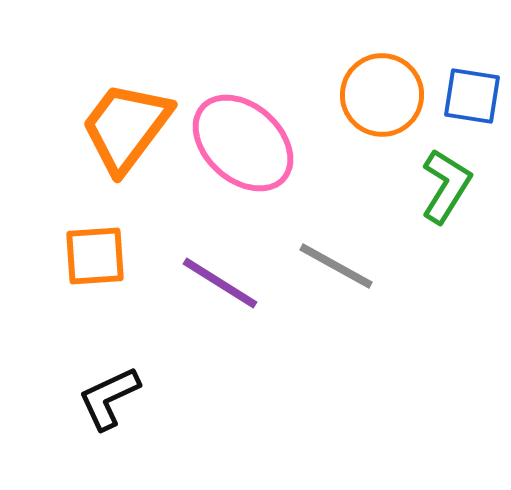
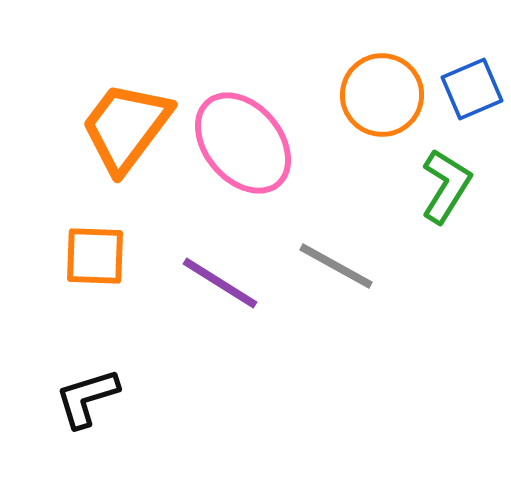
blue square: moved 7 px up; rotated 32 degrees counterclockwise
pink ellipse: rotated 8 degrees clockwise
orange square: rotated 6 degrees clockwise
black L-shape: moved 22 px left; rotated 8 degrees clockwise
